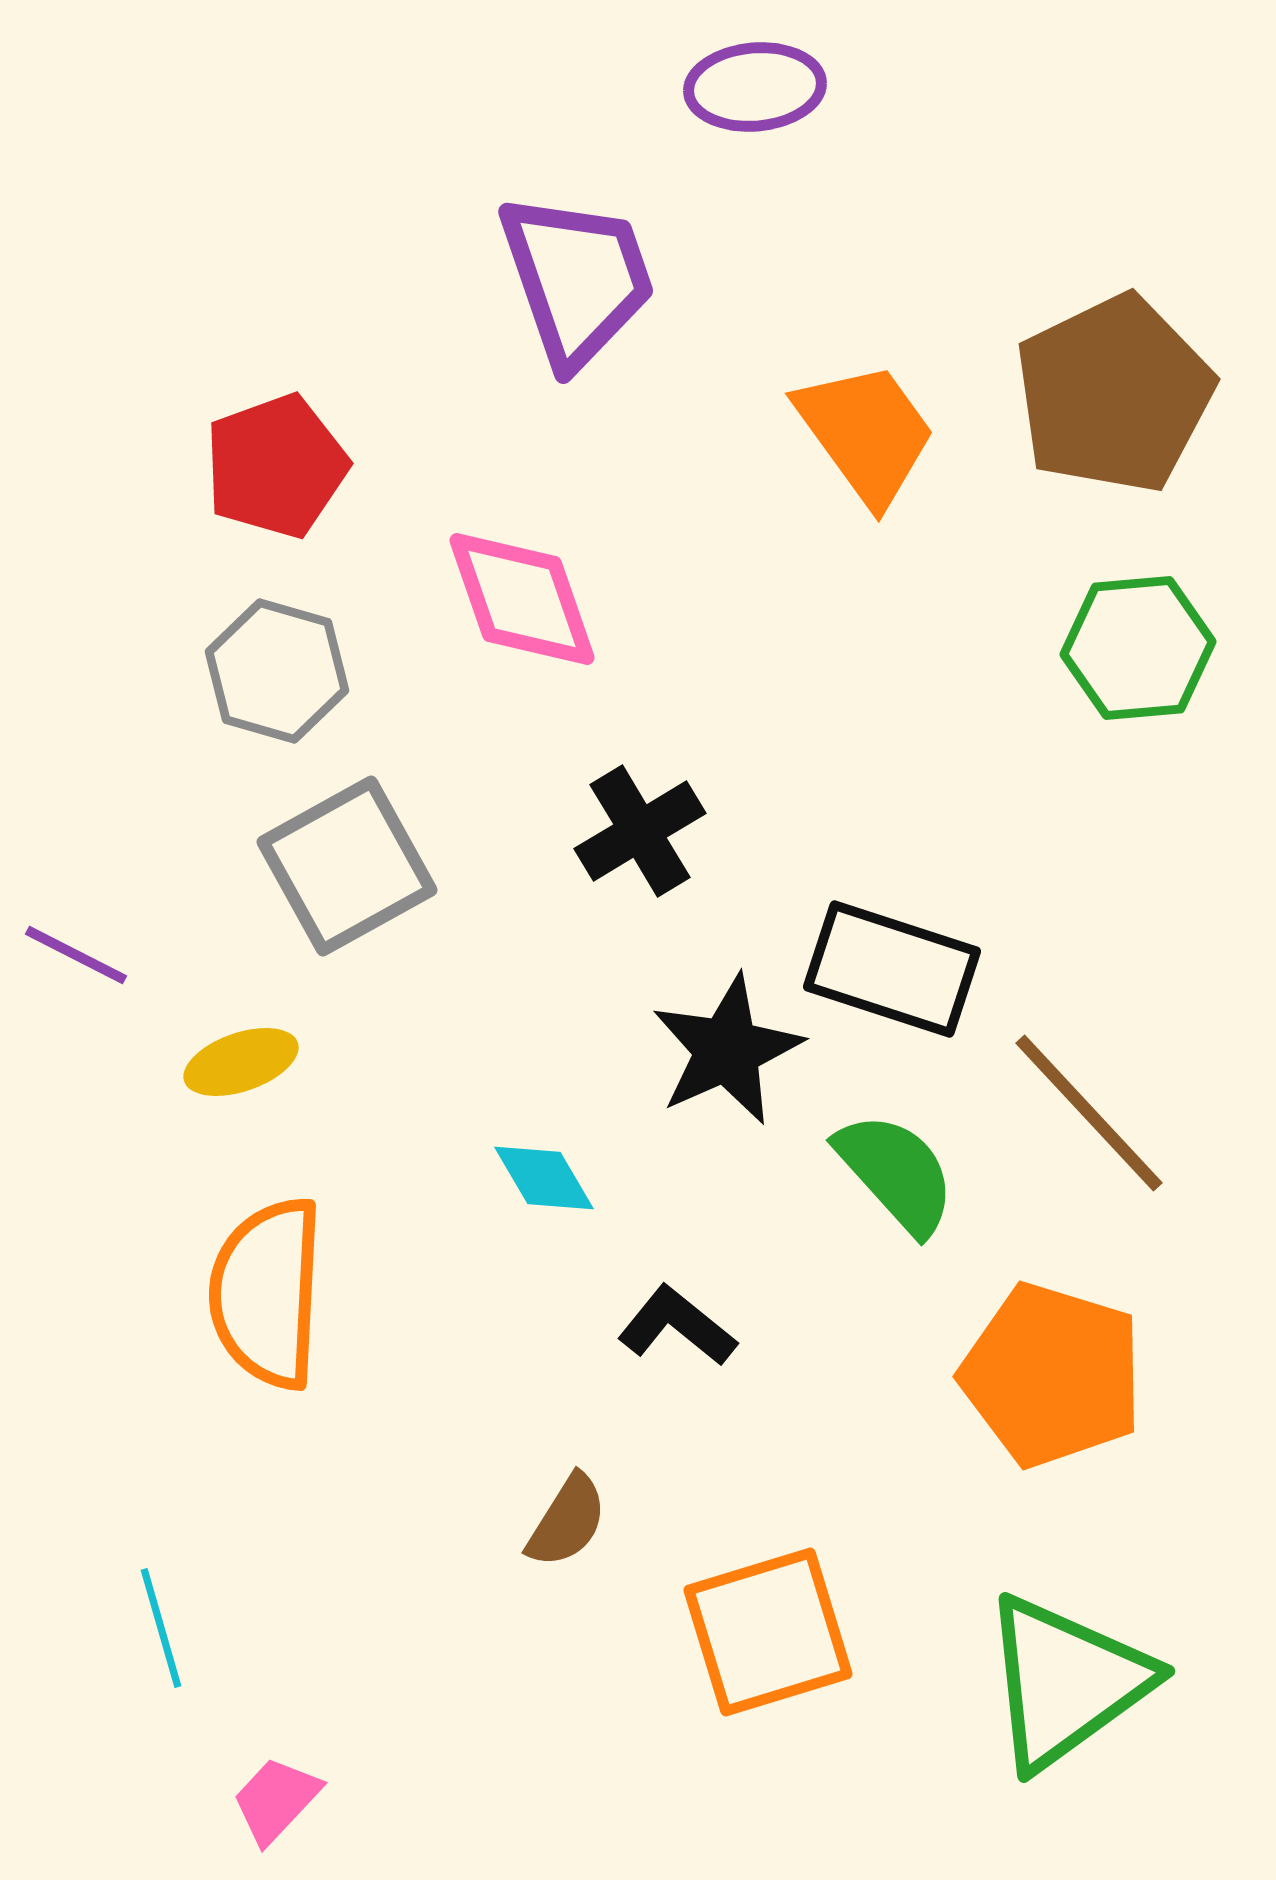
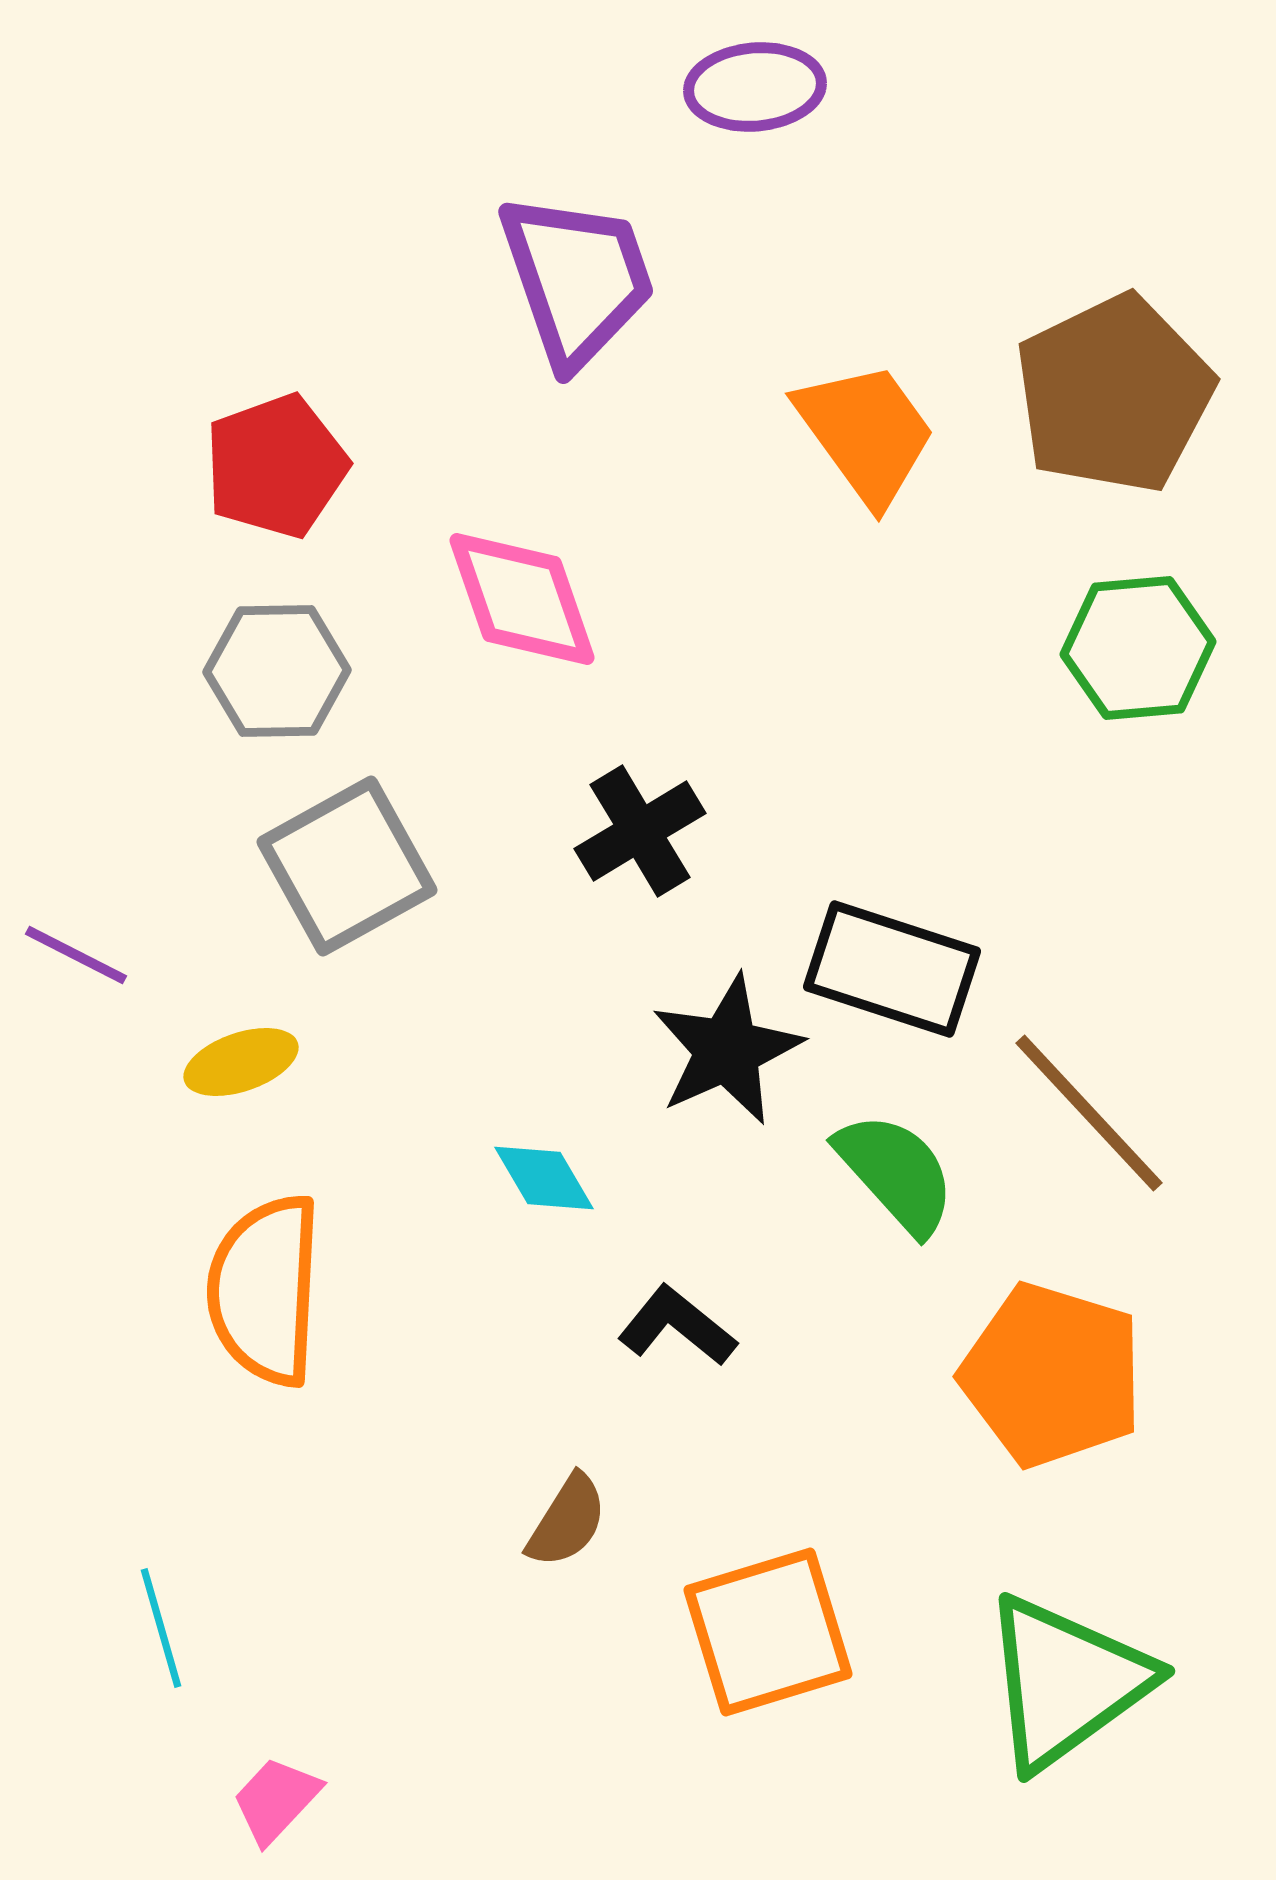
gray hexagon: rotated 17 degrees counterclockwise
orange semicircle: moved 2 px left, 3 px up
